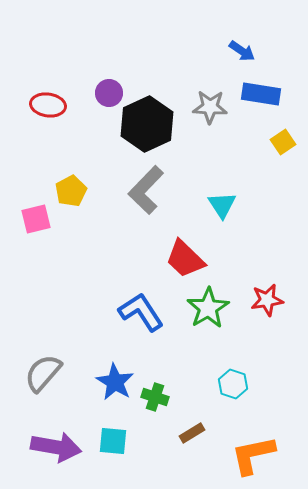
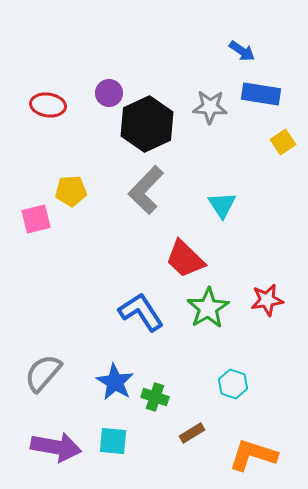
yellow pentagon: rotated 24 degrees clockwise
orange L-shape: rotated 30 degrees clockwise
